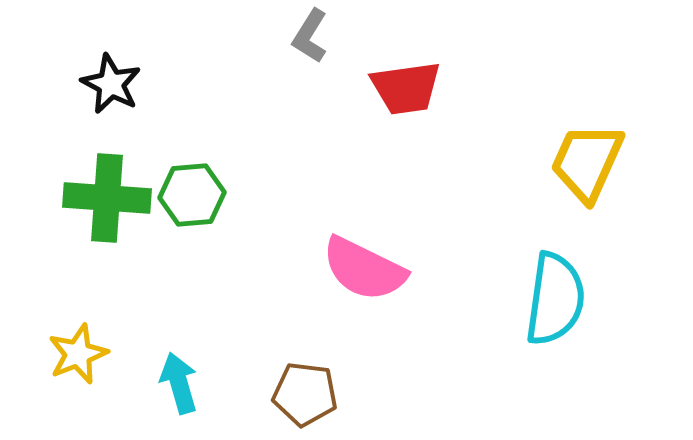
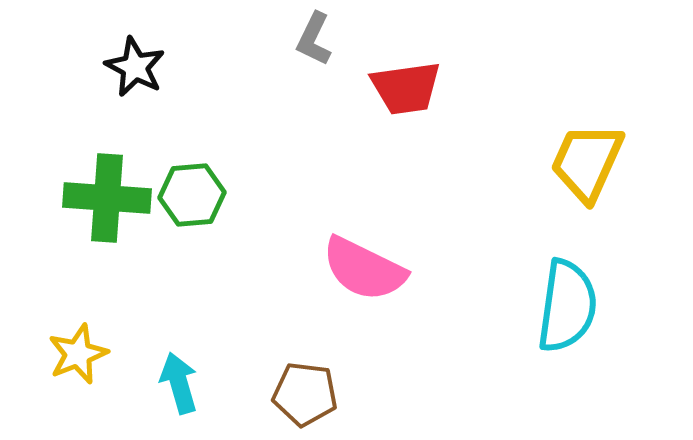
gray L-shape: moved 4 px right, 3 px down; rotated 6 degrees counterclockwise
black star: moved 24 px right, 17 px up
cyan semicircle: moved 12 px right, 7 px down
